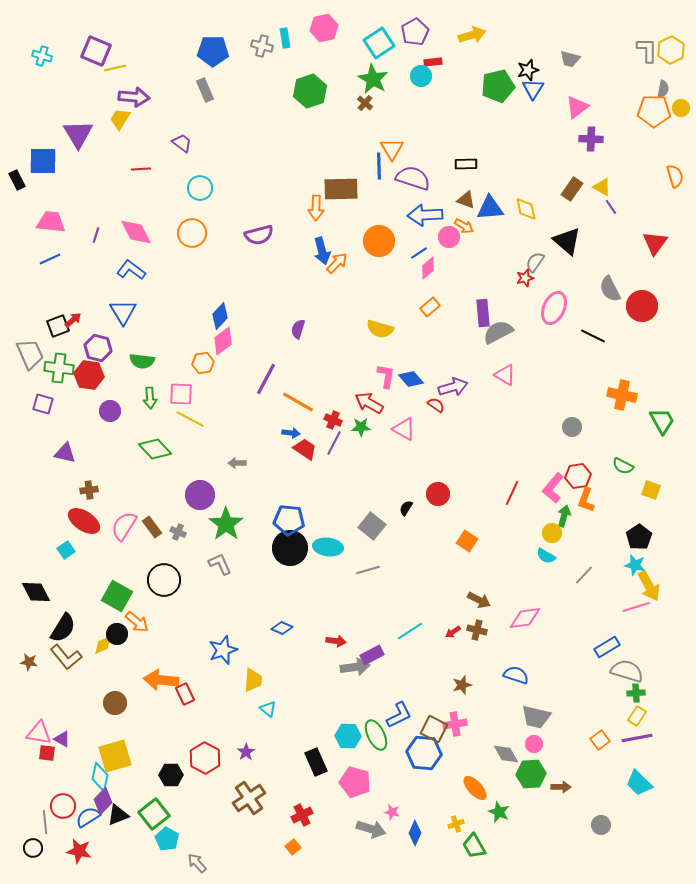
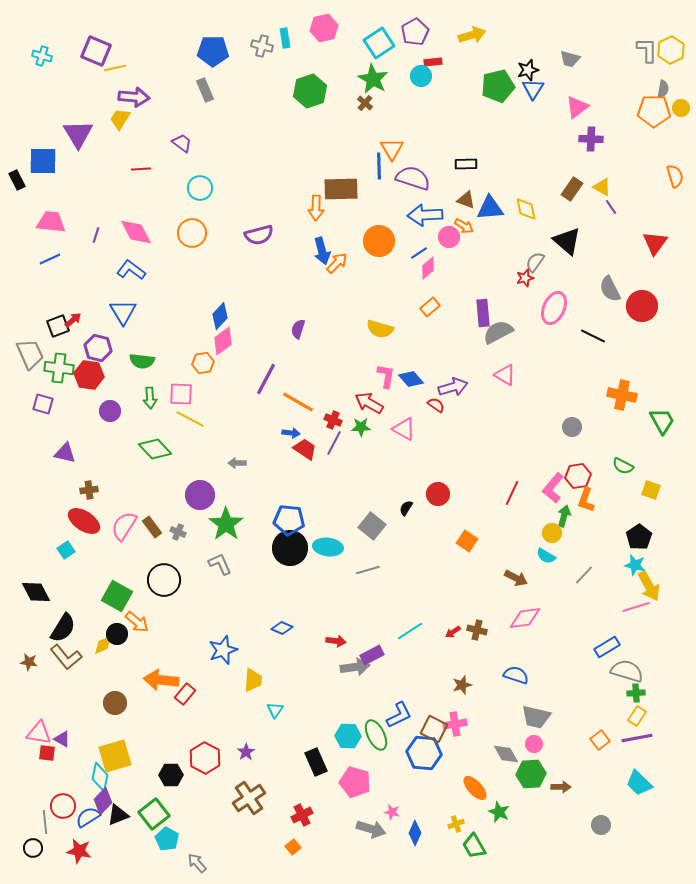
brown arrow at (479, 600): moved 37 px right, 22 px up
red rectangle at (185, 694): rotated 65 degrees clockwise
cyan triangle at (268, 709): moved 7 px right, 1 px down; rotated 24 degrees clockwise
